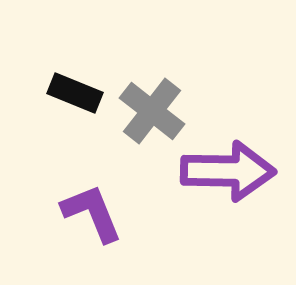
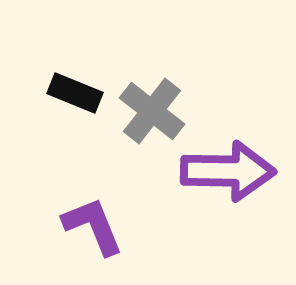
purple L-shape: moved 1 px right, 13 px down
